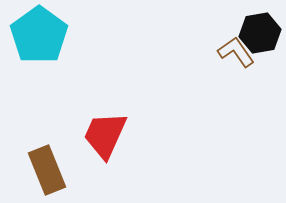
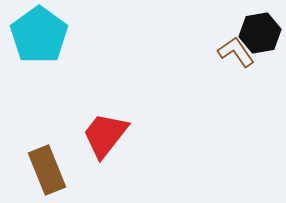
red trapezoid: rotated 14 degrees clockwise
